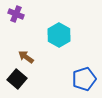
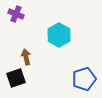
brown arrow: rotated 42 degrees clockwise
black square: moved 1 px left, 1 px up; rotated 30 degrees clockwise
